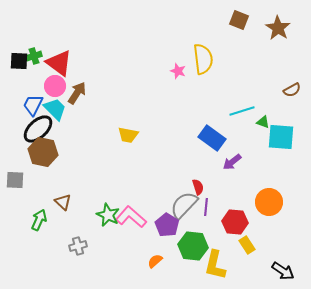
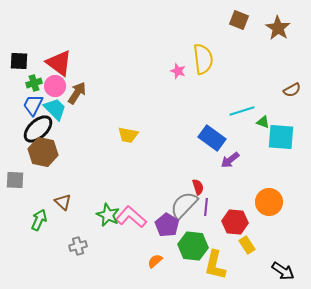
green cross: moved 27 px down
purple arrow: moved 2 px left, 2 px up
